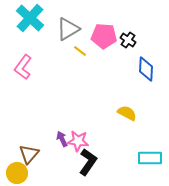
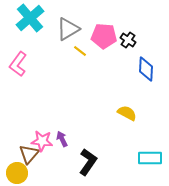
cyan cross: rotated 8 degrees clockwise
pink L-shape: moved 5 px left, 3 px up
pink star: moved 36 px left
